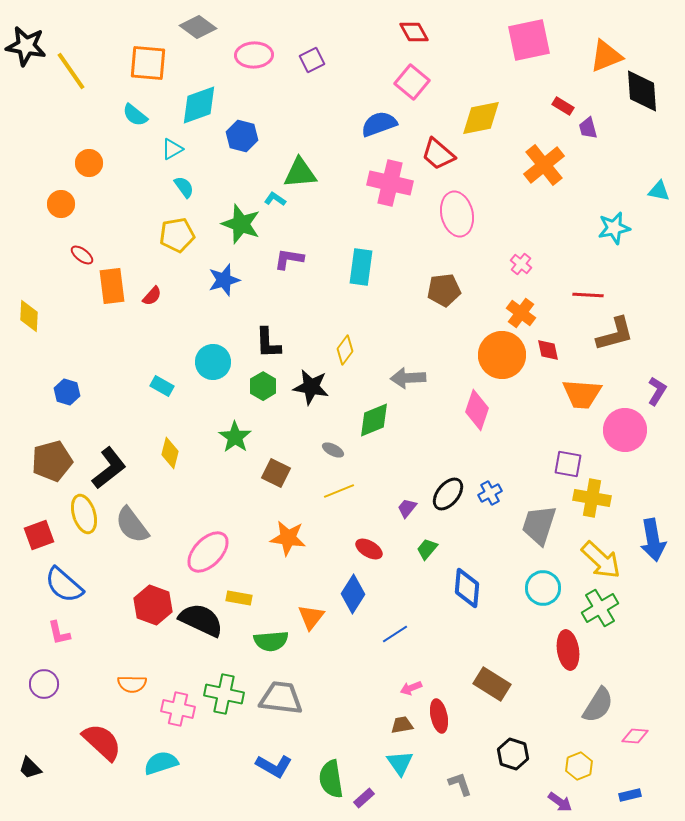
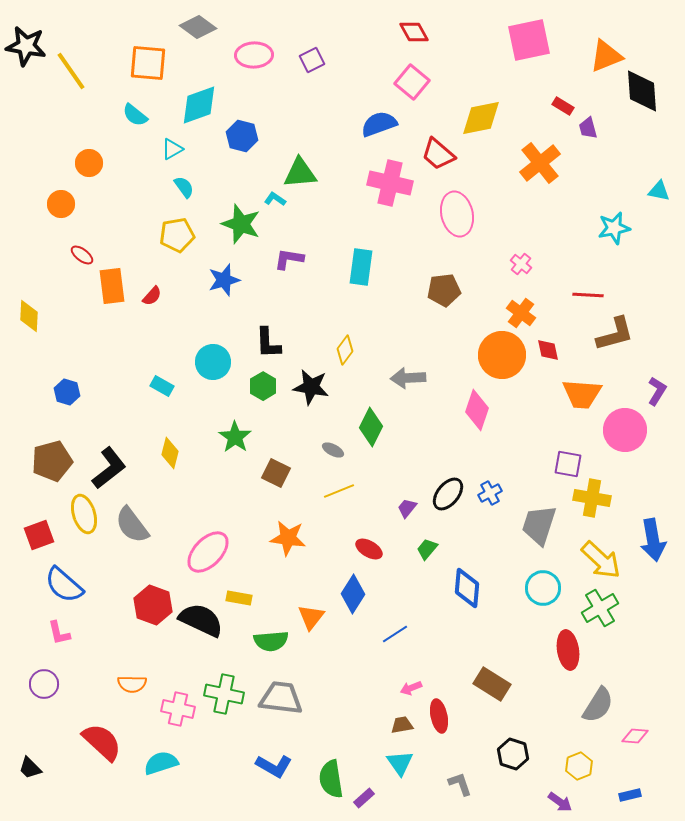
orange cross at (544, 165): moved 4 px left, 2 px up
green diamond at (374, 420): moved 3 px left, 7 px down; rotated 42 degrees counterclockwise
